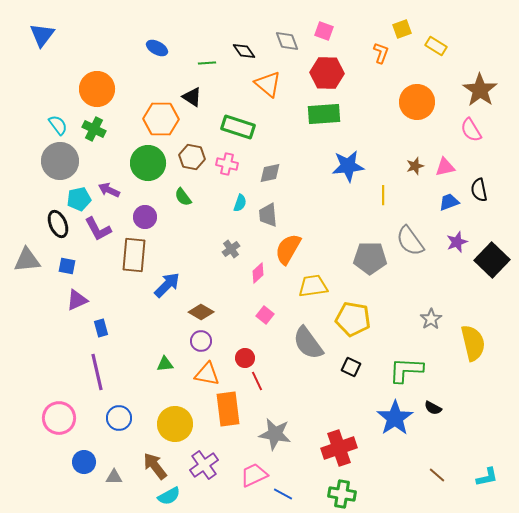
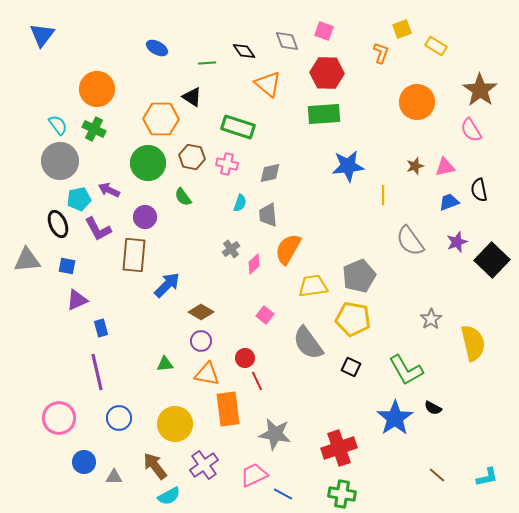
gray pentagon at (370, 258): moved 11 px left, 18 px down; rotated 24 degrees counterclockwise
pink diamond at (258, 273): moved 4 px left, 9 px up
green L-shape at (406, 370): rotated 123 degrees counterclockwise
